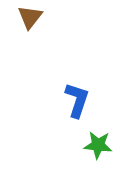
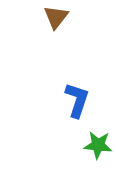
brown triangle: moved 26 px right
